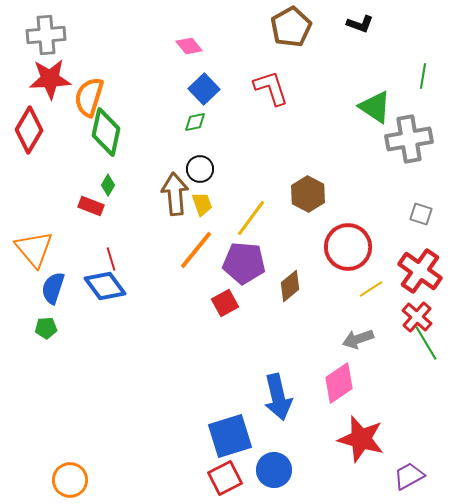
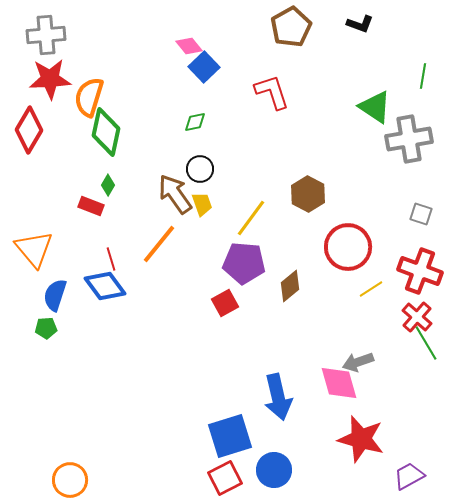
red L-shape at (271, 88): moved 1 px right, 4 px down
blue square at (204, 89): moved 22 px up
brown arrow at (175, 194): rotated 30 degrees counterclockwise
orange line at (196, 250): moved 37 px left, 6 px up
red cross at (420, 271): rotated 15 degrees counterclockwise
blue semicircle at (53, 288): moved 2 px right, 7 px down
gray arrow at (358, 339): moved 23 px down
pink diamond at (339, 383): rotated 72 degrees counterclockwise
